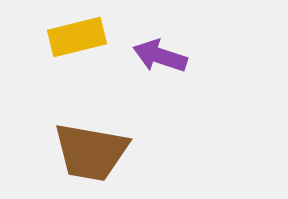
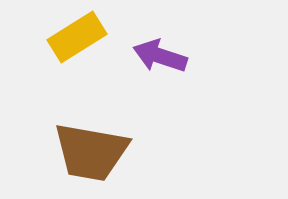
yellow rectangle: rotated 18 degrees counterclockwise
